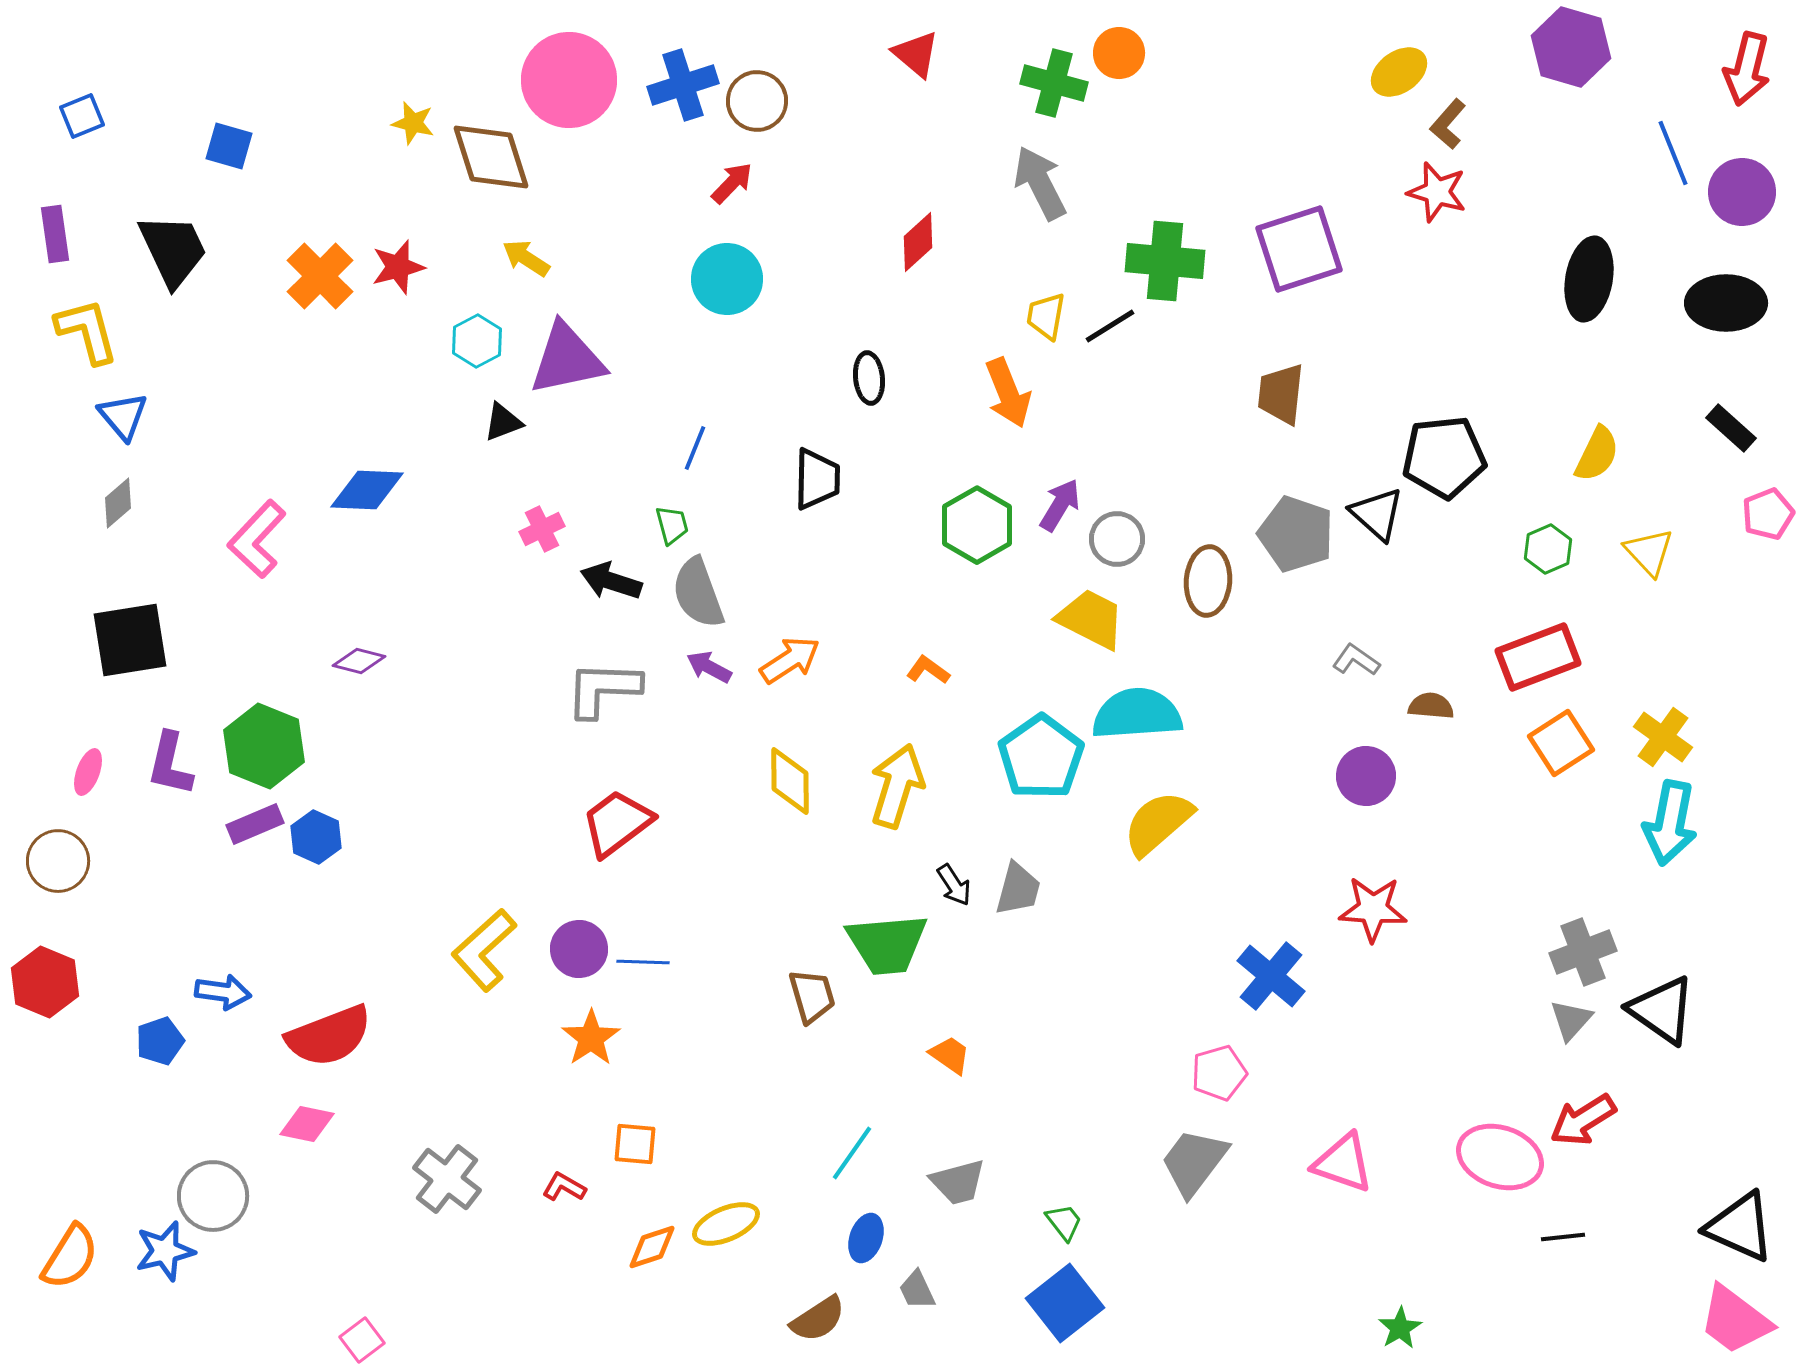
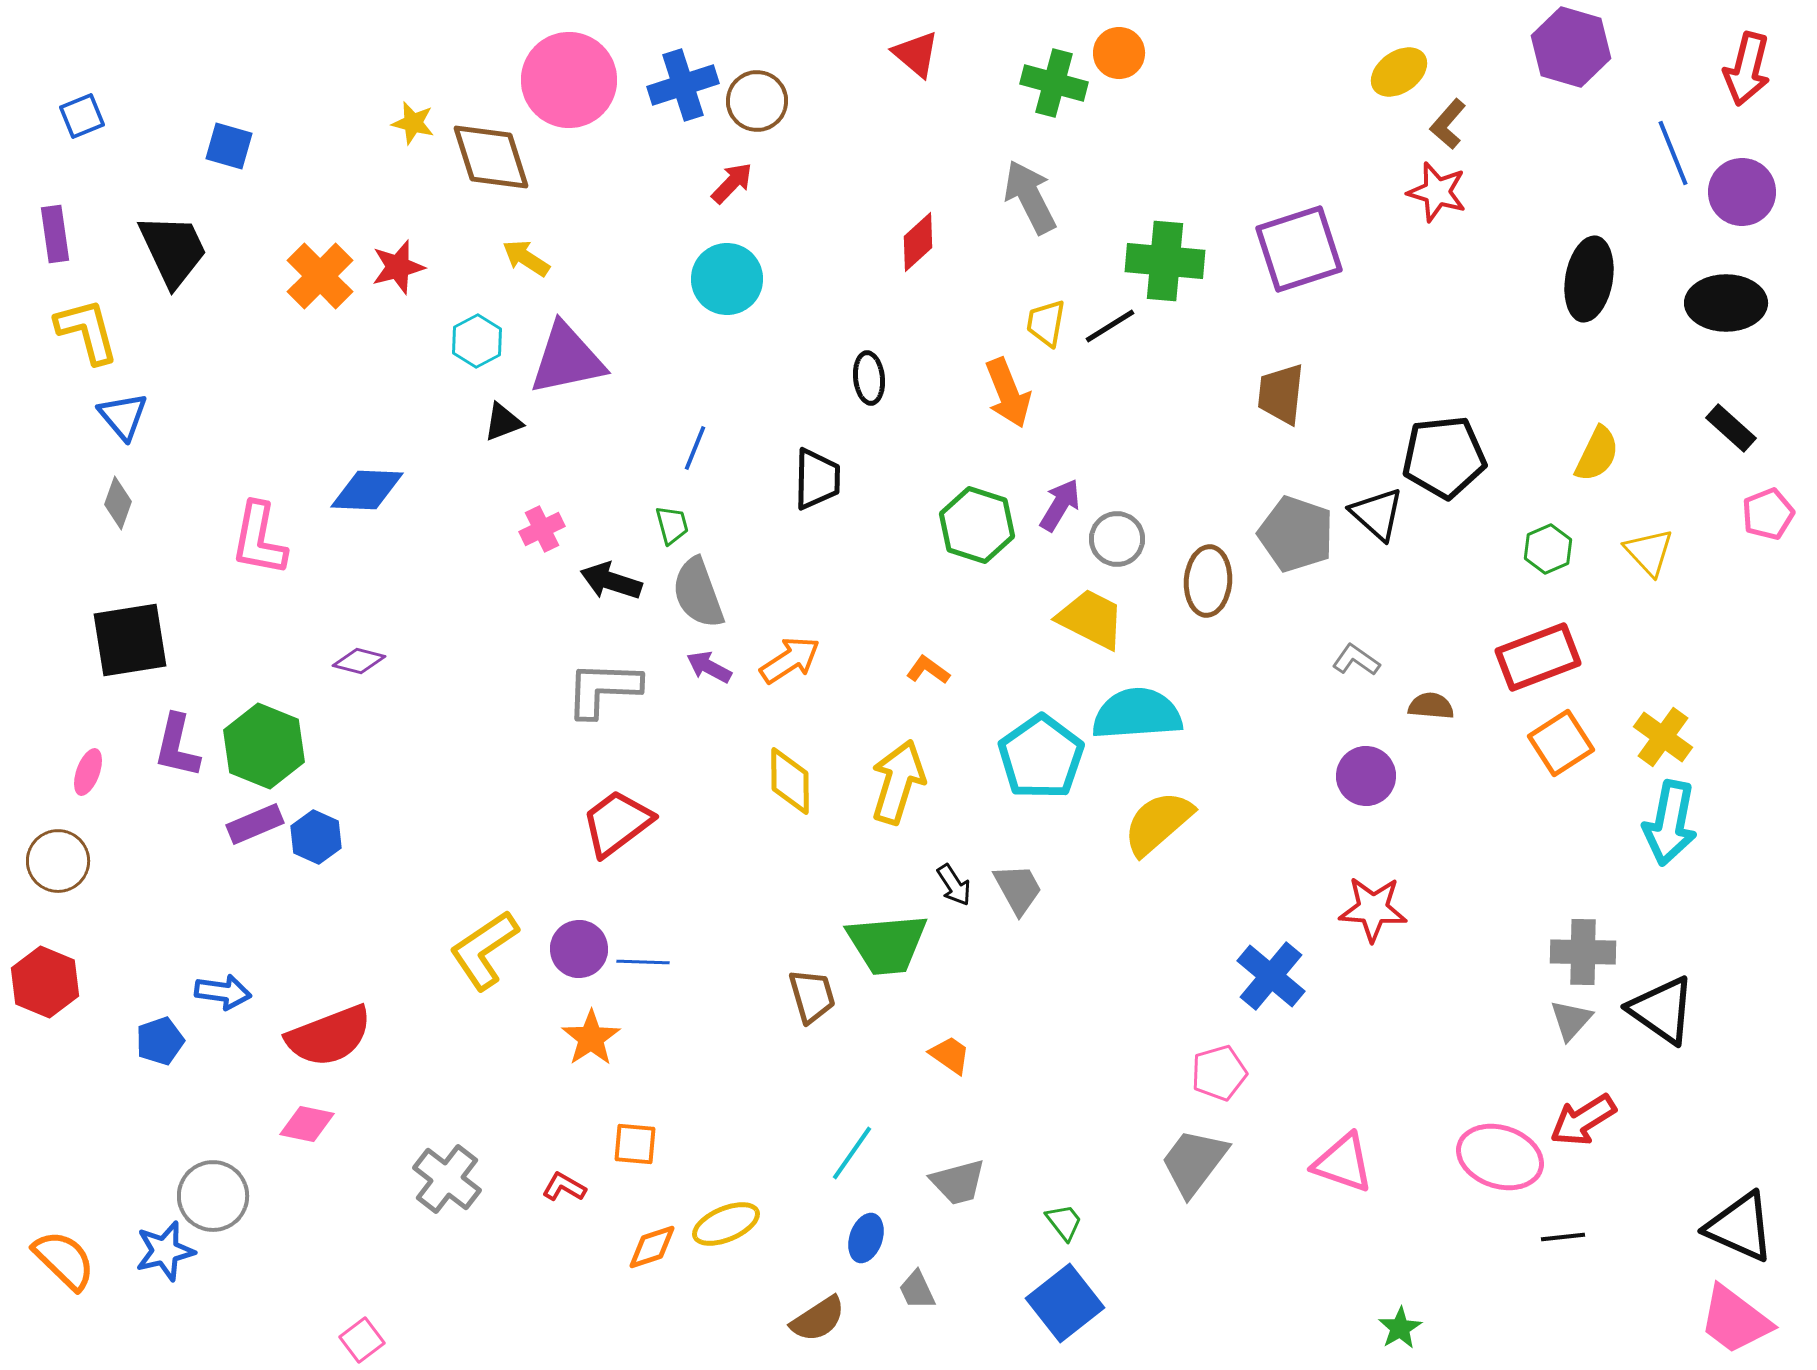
gray arrow at (1040, 183): moved 10 px left, 14 px down
yellow trapezoid at (1046, 316): moved 7 px down
gray diamond at (118, 503): rotated 30 degrees counterclockwise
green hexagon at (977, 525): rotated 12 degrees counterclockwise
pink L-shape at (257, 539): moved 2 px right; rotated 32 degrees counterclockwise
purple L-shape at (170, 764): moved 7 px right, 18 px up
yellow arrow at (897, 786): moved 1 px right, 4 px up
gray trapezoid at (1018, 889): rotated 44 degrees counterclockwise
yellow L-shape at (484, 950): rotated 8 degrees clockwise
gray cross at (1583, 952): rotated 22 degrees clockwise
orange semicircle at (70, 1257): moved 6 px left, 3 px down; rotated 78 degrees counterclockwise
